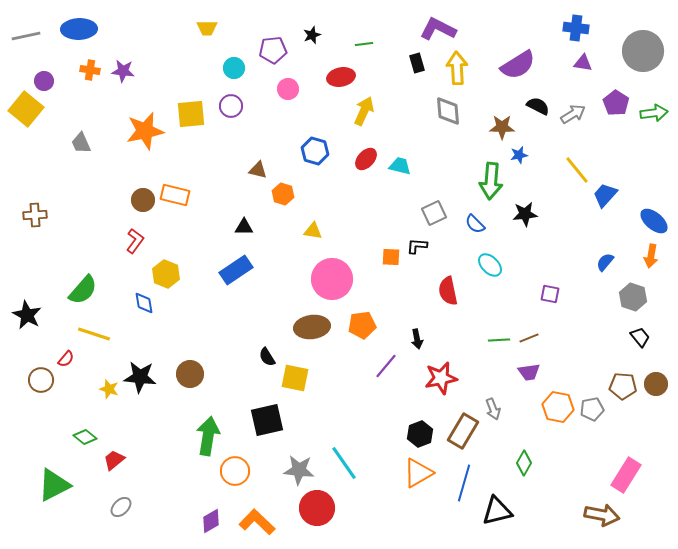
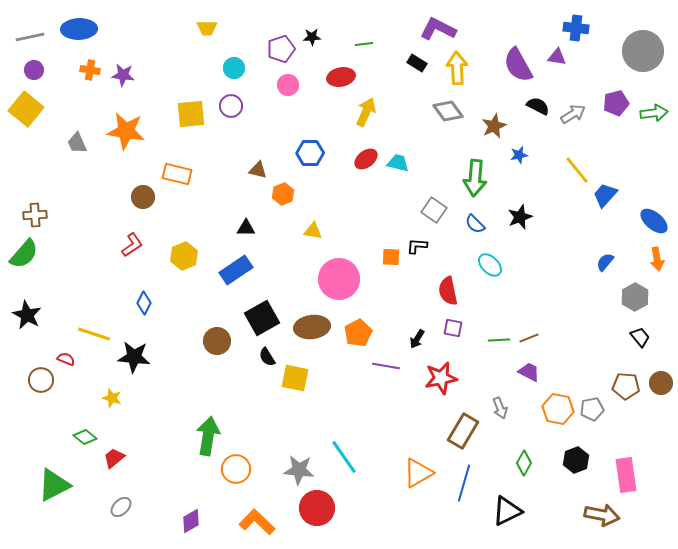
black star at (312, 35): moved 2 px down; rotated 18 degrees clockwise
gray line at (26, 36): moved 4 px right, 1 px down
purple pentagon at (273, 50): moved 8 px right, 1 px up; rotated 12 degrees counterclockwise
black rectangle at (417, 63): rotated 42 degrees counterclockwise
purple triangle at (583, 63): moved 26 px left, 6 px up
purple semicircle at (518, 65): rotated 93 degrees clockwise
purple star at (123, 71): moved 4 px down
purple circle at (44, 81): moved 10 px left, 11 px up
pink circle at (288, 89): moved 4 px up
purple pentagon at (616, 103): rotated 25 degrees clockwise
yellow arrow at (364, 111): moved 2 px right, 1 px down
gray diamond at (448, 111): rotated 32 degrees counterclockwise
brown star at (502, 127): moved 8 px left, 1 px up; rotated 25 degrees counterclockwise
orange star at (145, 131): moved 19 px left; rotated 21 degrees clockwise
gray trapezoid at (81, 143): moved 4 px left
blue hexagon at (315, 151): moved 5 px left, 2 px down; rotated 16 degrees counterclockwise
red ellipse at (366, 159): rotated 10 degrees clockwise
cyan trapezoid at (400, 166): moved 2 px left, 3 px up
green arrow at (491, 181): moved 16 px left, 3 px up
orange hexagon at (283, 194): rotated 20 degrees clockwise
orange rectangle at (175, 195): moved 2 px right, 21 px up
brown circle at (143, 200): moved 3 px up
gray square at (434, 213): moved 3 px up; rotated 30 degrees counterclockwise
black star at (525, 214): moved 5 px left, 3 px down; rotated 15 degrees counterclockwise
black triangle at (244, 227): moved 2 px right, 1 px down
red L-shape at (135, 241): moved 3 px left, 4 px down; rotated 20 degrees clockwise
orange arrow at (651, 256): moved 6 px right, 3 px down; rotated 20 degrees counterclockwise
yellow hexagon at (166, 274): moved 18 px right, 18 px up; rotated 16 degrees clockwise
pink circle at (332, 279): moved 7 px right
green semicircle at (83, 290): moved 59 px left, 36 px up
purple square at (550, 294): moved 97 px left, 34 px down
gray hexagon at (633, 297): moved 2 px right; rotated 12 degrees clockwise
blue diamond at (144, 303): rotated 35 degrees clockwise
orange pentagon at (362, 325): moved 4 px left, 8 px down; rotated 20 degrees counterclockwise
black arrow at (417, 339): rotated 42 degrees clockwise
red semicircle at (66, 359): rotated 108 degrees counterclockwise
purple line at (386, 366): rotated 60 degrees clockwise
purple trapezoid at (529, 372): rotated 145 degrees counterclockwise
brown circle at (190, 374): moved 27 px right, 33 px up
black star at (140, 377): moved 6 px left, 20 px up
brown circle at (656, 384): moved 5 px right, 1 px up
brown pentagon at (623, 386): moved 3 px right
yellow star at (109, 389): moved 3 px right, 9 px down
orange hexagon at (558, 407): moved 2 px down
gray arrow at (493, 409): moved 7 px right, 1 px up
black square at (267, 420): moved 5 px left, 102 px up; rotated 16 degrees counterclockwise
black hexagon at (420, 434): moved 156 px right, 26 px down
red trapezoid at (114, 460): moved 2 px up
cyan line at (344, 463): moved 6 px up
orange circle at (235, 471): moved 1 px right, 2 px up
pink rectangle at (626, 475): rotated 40 degrees counterclockwise
black triangle at (497, 511): moved 10 px right; rotated 12 degrees counterclockwise
purple diamond at (211, 521): moved 20 px left
